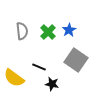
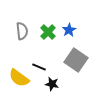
yellow semicircle: moved 5 px right
